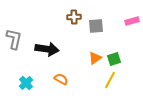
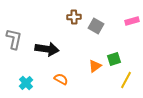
gray square: rotated 35 degrees clockwise
orange triangle: moved 8 px down
yellow line: moved 16 px right
